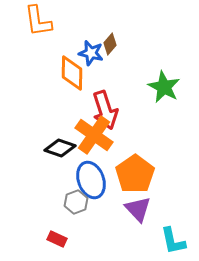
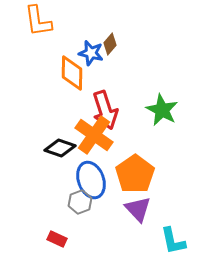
green star: moved 2 px left, 23 px down
gray hexagon: moved 4 px right
